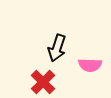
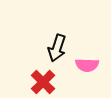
pink semicircle: moved 3 px left
